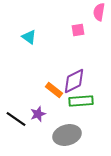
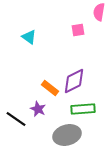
orange rectangle: moved 4 px left, 2 px up
green rectangle: moved 2 px right, 8 px down
purple star: moved 5 px up; rotated 28 degrees counterclockwise
